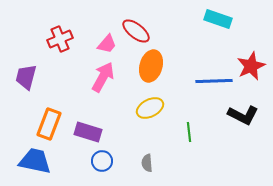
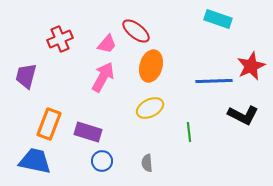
purple trapezoid: moved 1 px up
